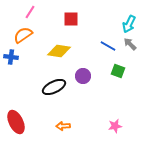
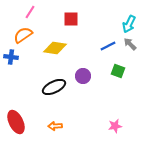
blue line: rotated 56 degrees counterclockwise
yellow diamond: moved 4 px left, 3 px up
orange arrow: moved 8 px left
